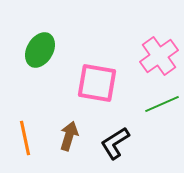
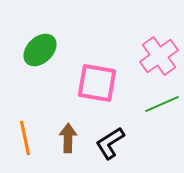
green ellipse: rotated 16 degrees clockwise
brown arrow: moved 1 px left, 2 px down; rotated 16 degrees counterclockwise
black L-shape: moved 5 px left
